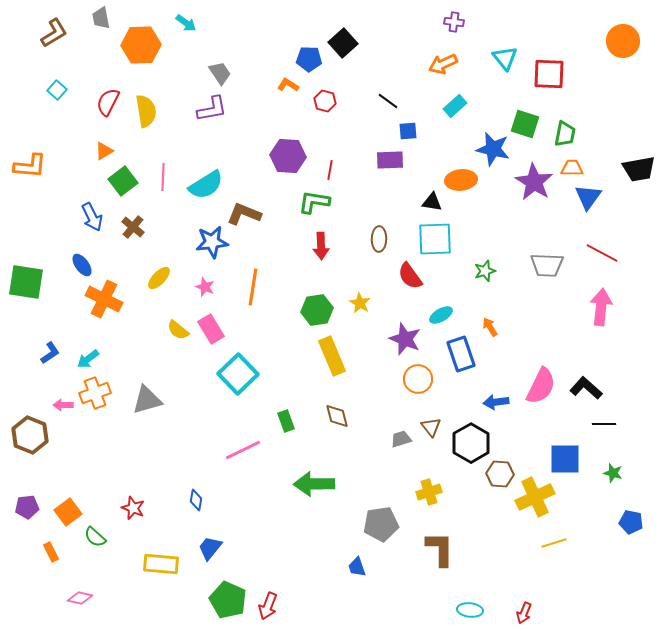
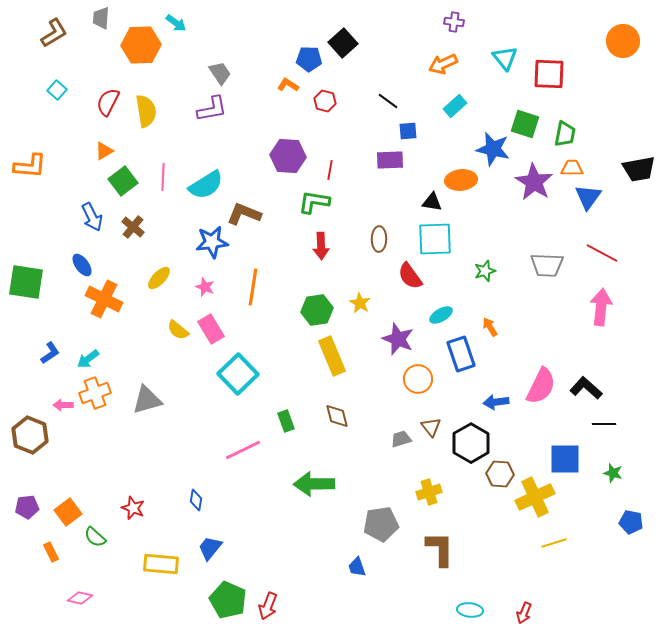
gray trapezoid at (101, 18): rotated 15 degrees clockwise
cyan arrow at (186, 23): moved 10 px left
purple star at (405, 339): moved 7 px left
